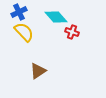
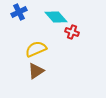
yellow semicircle: moved 12 px right, 17 px down; rotated 70 degrees counterclockwise
brown triangle: moved 2 px left
